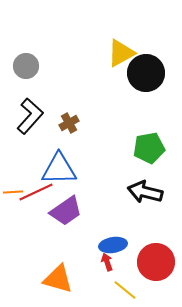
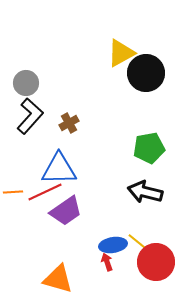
gray circle: moved 17 px down
red line: moved 9 px right
yellow line: moved 14 px right, 47 px up
